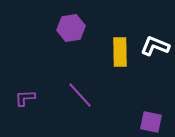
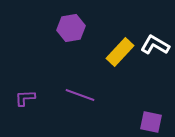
white L-shape: moved 1 px up; rotated 8 degrees clockwise
yellow rectangle: rotated 44 degrees clockwise
purple line: rotated 28 degrees counterclockwise
